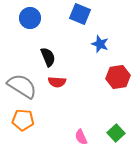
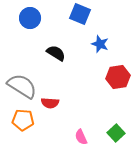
black semicircle: moved 8 px right, 4 px up; rotated 36 degrees counterclockwise
red semicircle: moved 7 px left, 21 px down
